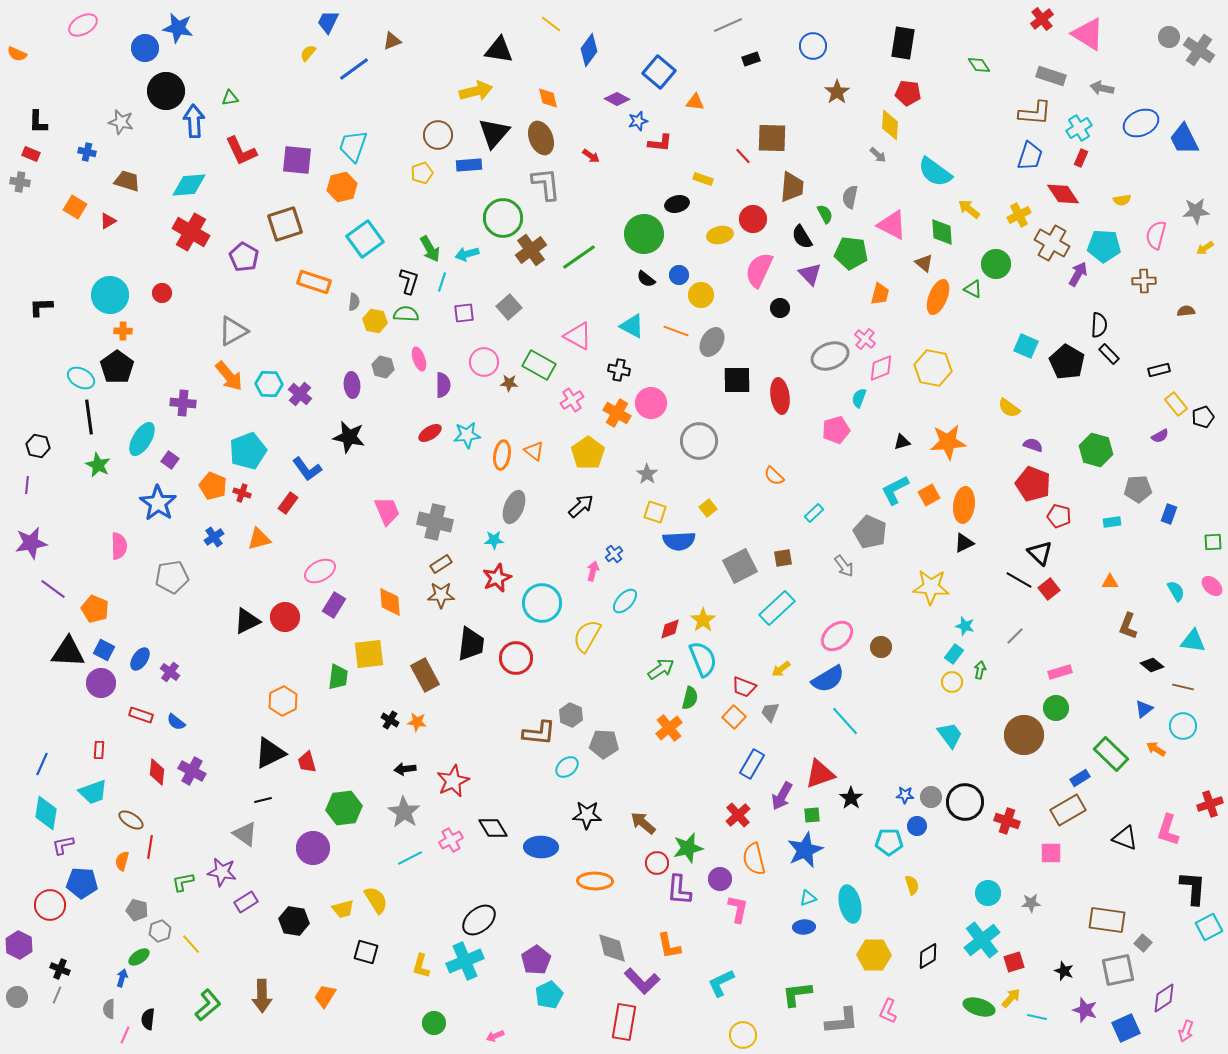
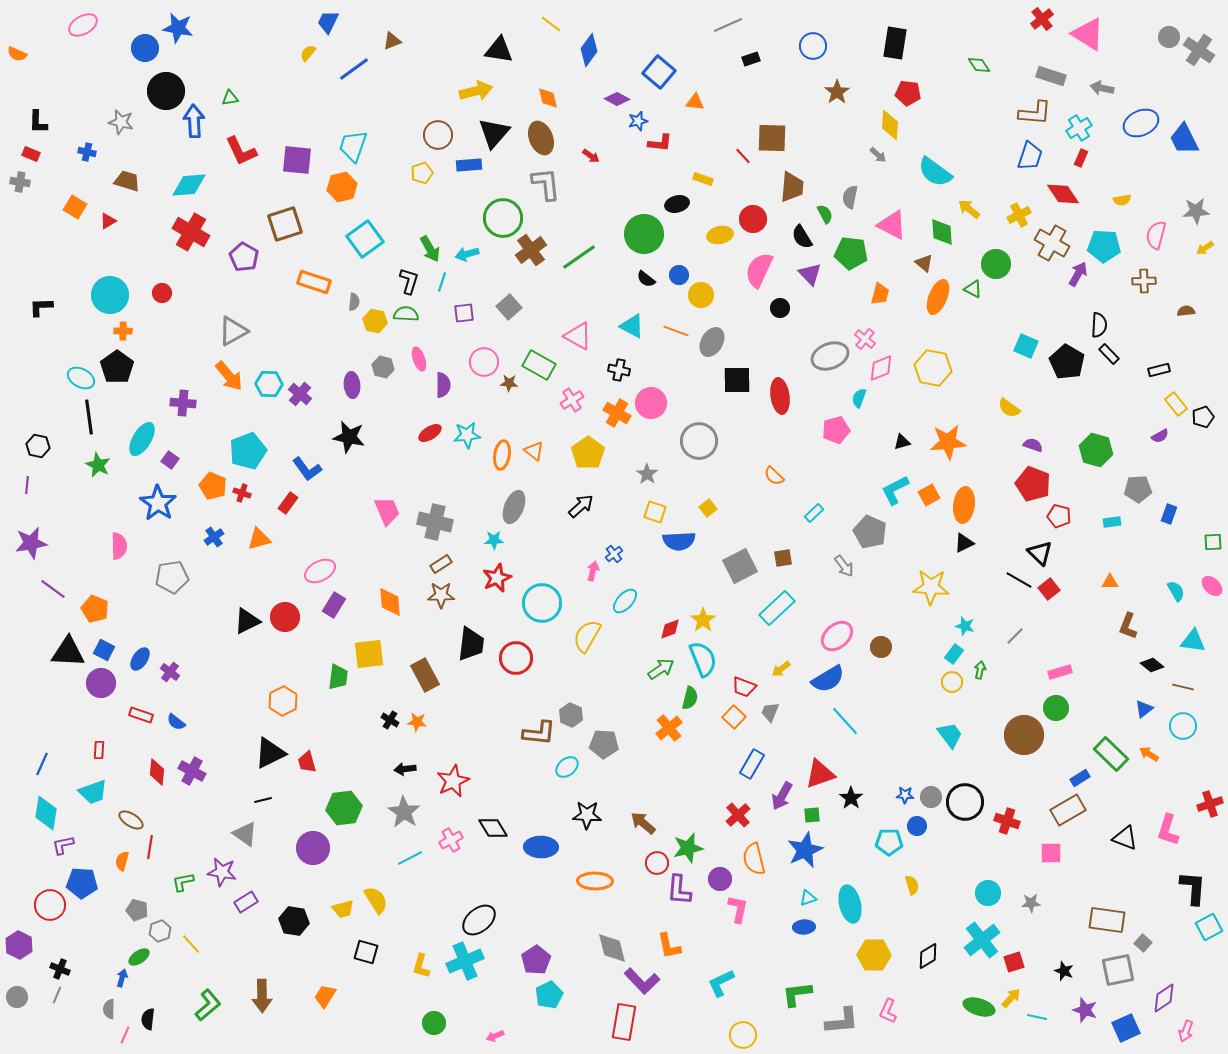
black rectangle at (903, 43): moved 8 px left
orange arrow at (1156, 749): moved 7 px left, 5 px down
